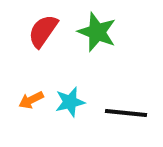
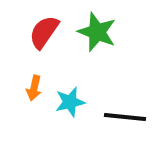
red semicircle: moved 1 px right, 1 px down
orange arrow: moved 3 px right, 12 px up; rotated 50 degrees counterclockwise
black line: moved 1 px left, 4 px down
